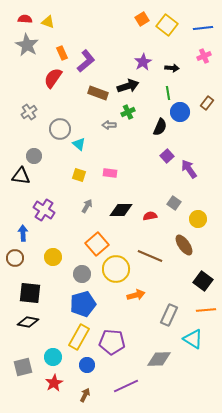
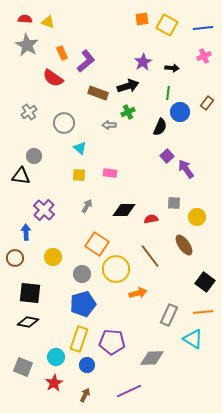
orange square at (142, 19): rotated 24 degrees clockwise
yellow square at (167, 25): rotated 10 degrees counterclockwise
red semicircle at (53, 78): rotated 90 degrees counterclockwise
green line at (168, 93): rotated 16 degrees clockwise
gray circle at (60, 129): moved 4 px right, 6 px up
cyan triangle at (79, 144): moved 1 px right, 4 px down
purple arrow at (189, 169): moved 3 px left
yellow square at (79, 175): rotated 16 degrees counterclockwise
gray square at (174, 203): rotated 32 degrees counterclockwise
purple cross at (44, 210): rotated 10 degrees clockwise
black diamond at (121, 210): moved 3 px right
red semicircle at (150, 216): moved 1 px right, 3 px down
yellow circle at (198, 219): moved 1 px left, 2 px up
blue arrow at (23, 233): moved 3 px right, 1 px up
orange square at (97, 244): rotated 15 degrees counterclockwise
brown line at (150, 256): rotated 30 degrees clockwise
black square at (203, 281): moved 2 px right, 1 px down
orange arrow at (136, 295): moved 2 px right, 2 px up
orange line at (206, 310): moved 3 px left, 2 px down
yellow rectangle at (79, 337): moved 2 px down; rotated 10 degrees counterclockwise
cyan circle at (53, 357): moved 3 px right
gray diamond at (159, 359): moved 7 px left, 1 px up
gray square at (23, 367): rotated 36 degrees clockwise
purple line at (126, 386): moved 3 px right, 5 px down
